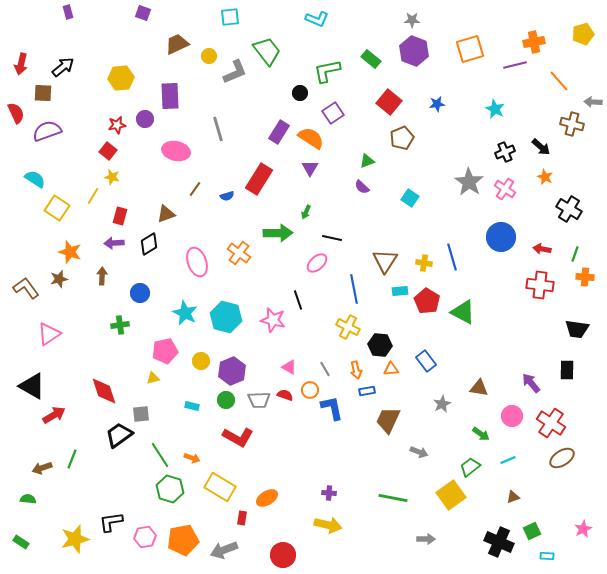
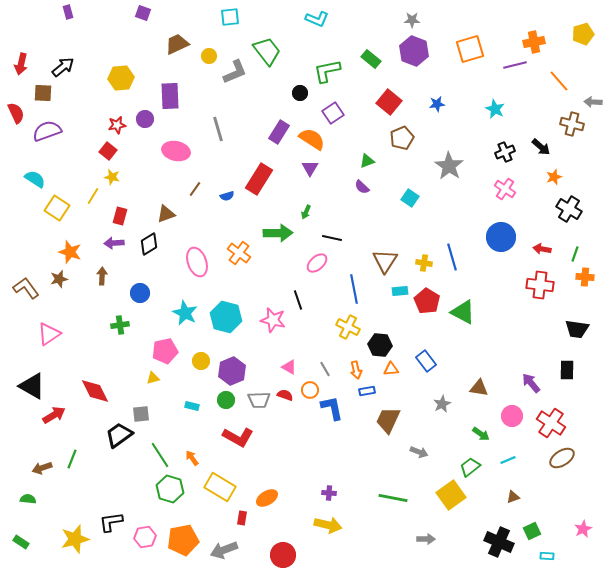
orange semicircle at (311, 138): moved 1 px right, 1 px down
orange star at (545, 177): moved 9 px right; rotated 28 degrees clockwise
gray star at (469, 182): moved 20 px left, 16 px up
red diamond at (104, 391): moved 9 px left; rotated 8 degrees counterclockwise
orange arrow at (192, 458): rotated 147 degrees counterclockwise
